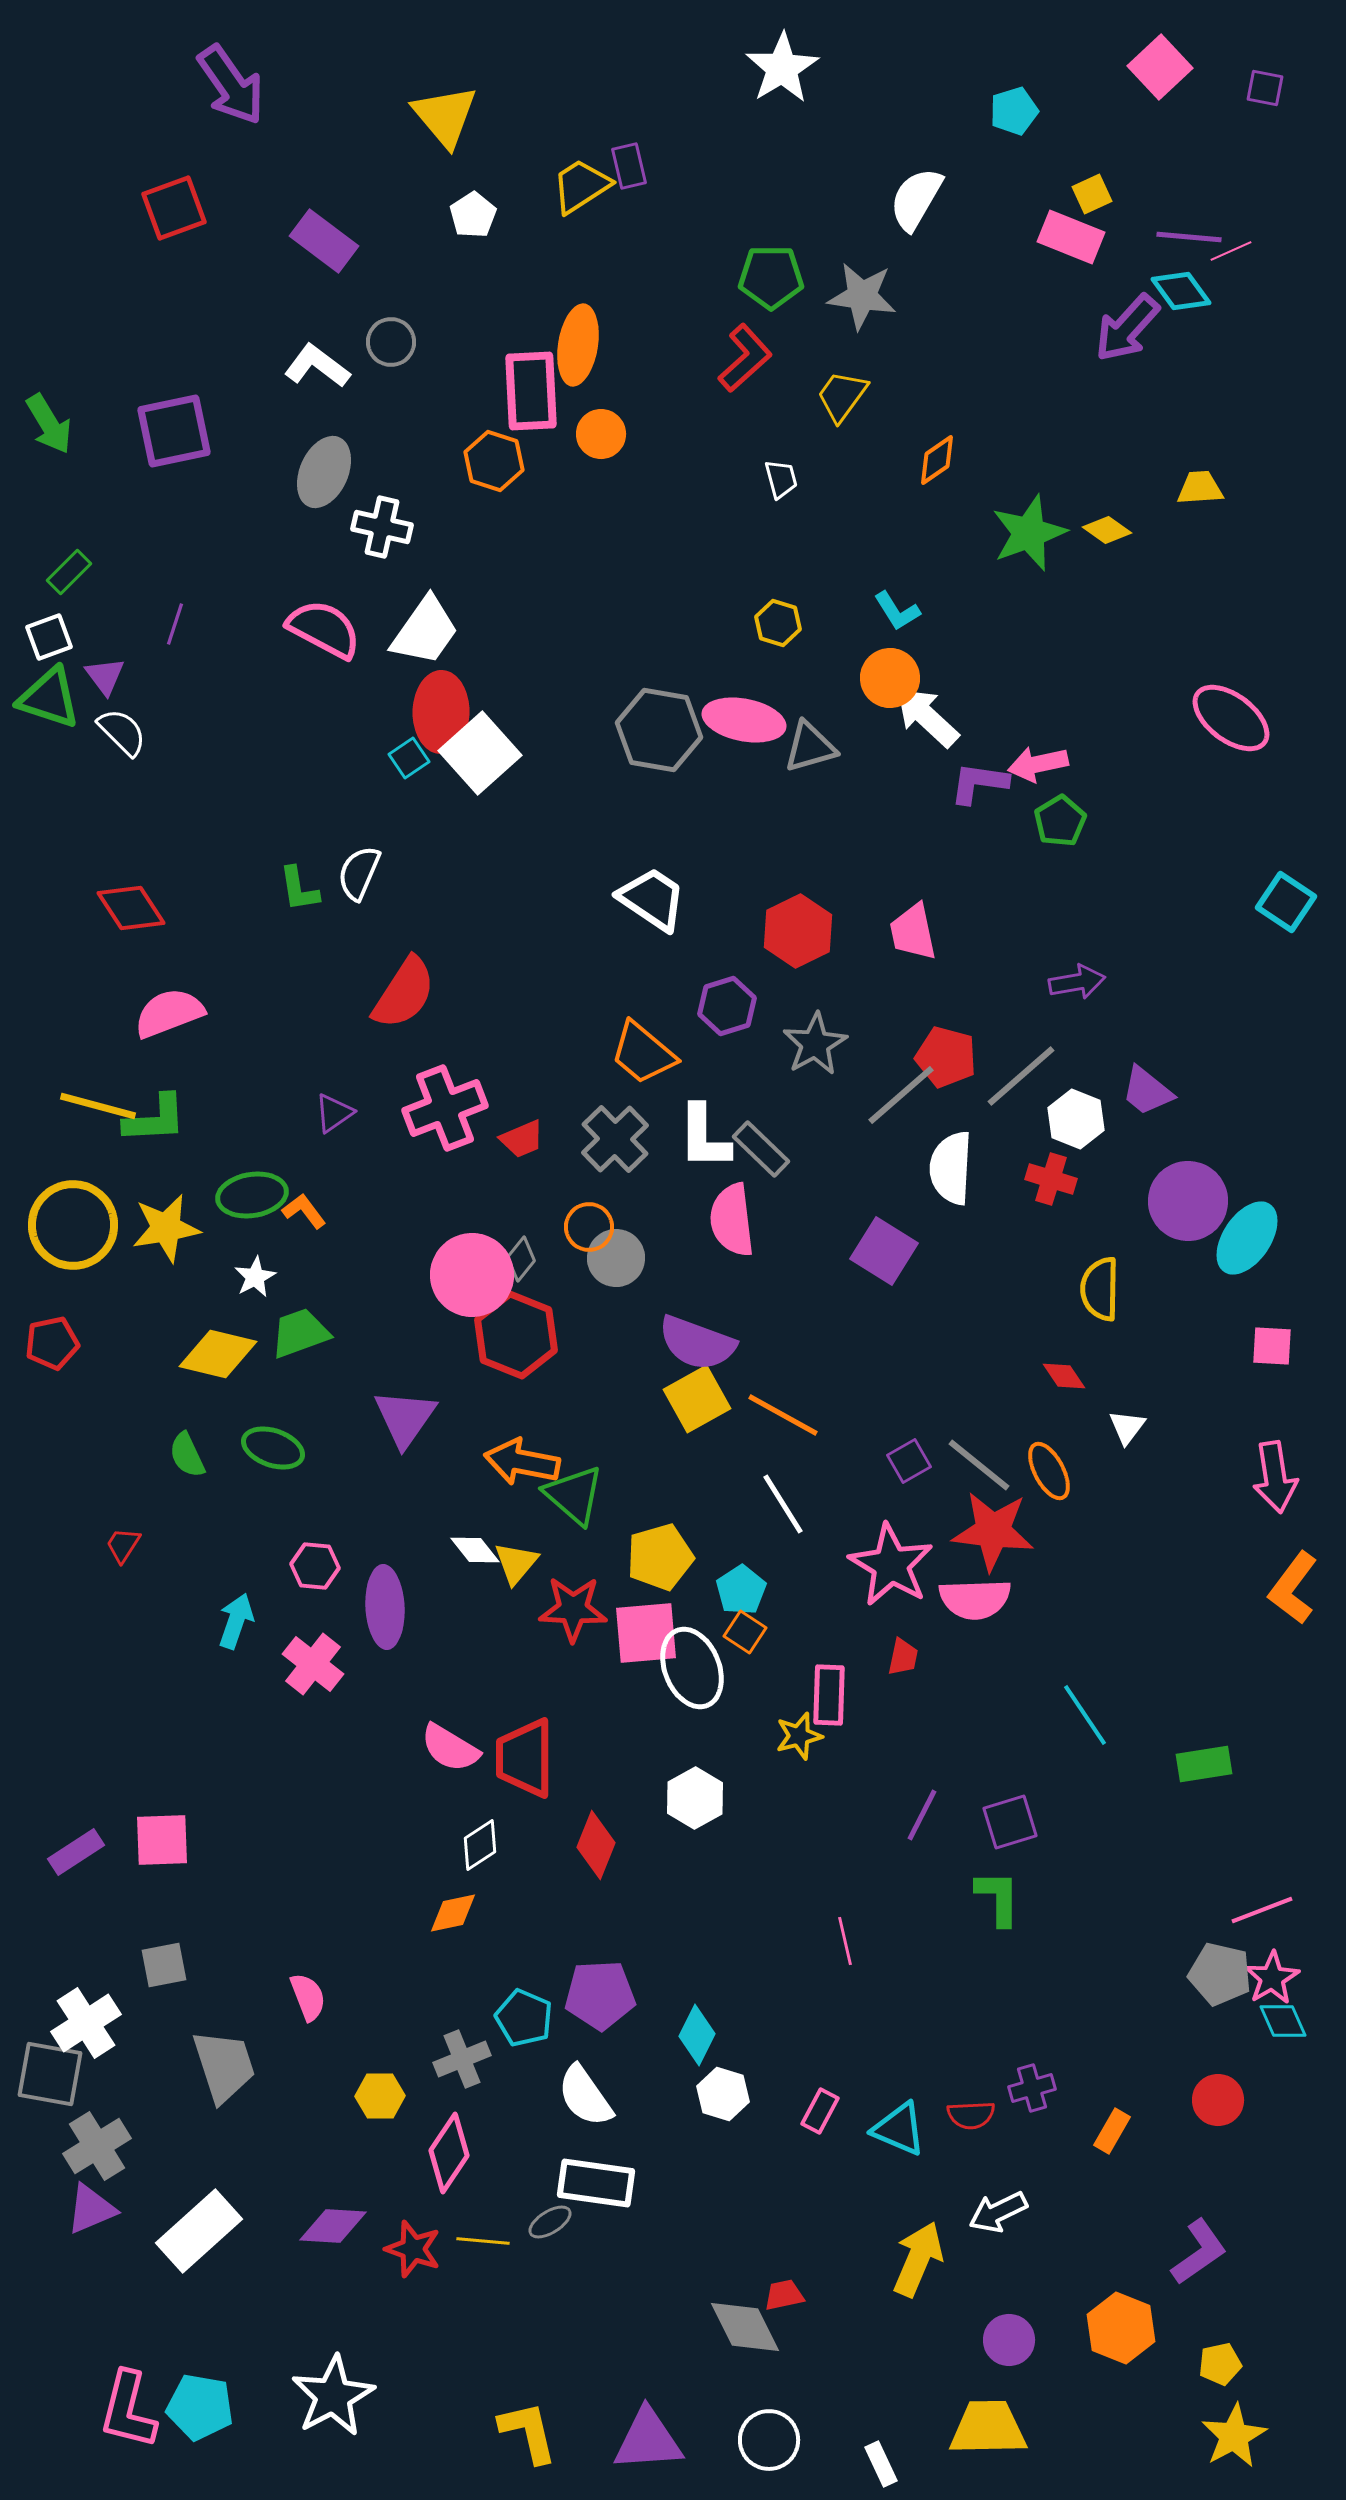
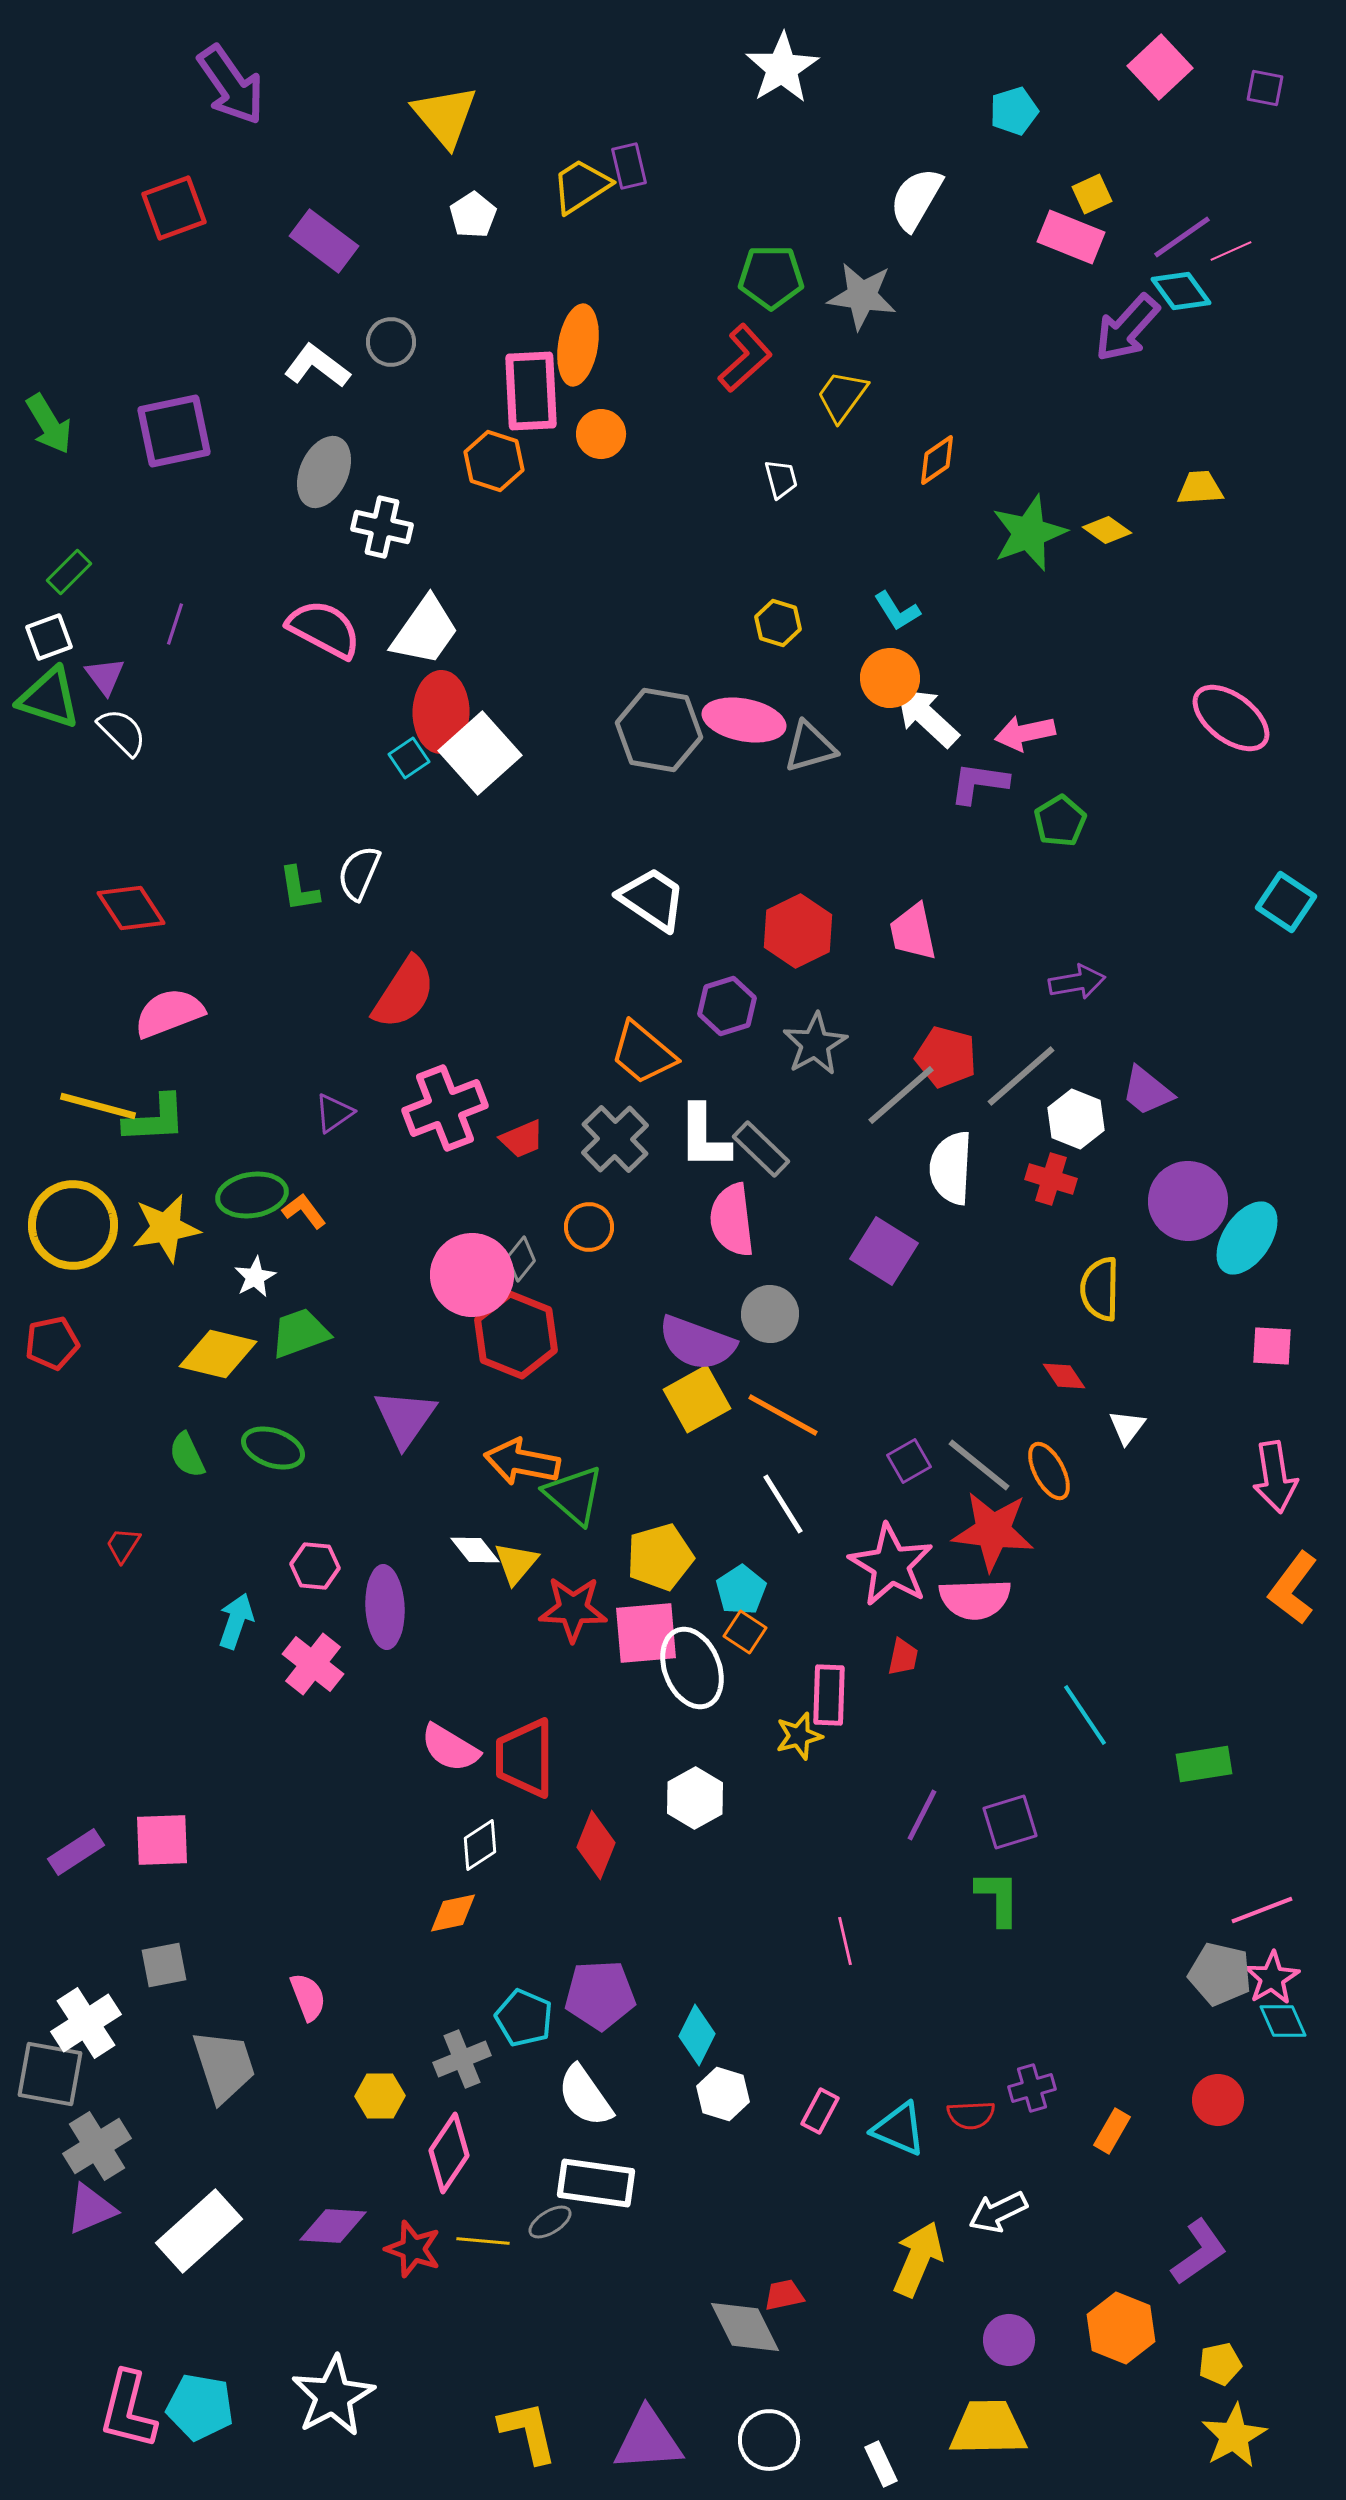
purple line at (1189, 237): moved 7 px left; rotated 40 degrees counterclockwise
pink arrow at (1038, 764): moved 13 px left, 31 px up
gray circle at (616, 1258): moved 154 px right, 56 px down
